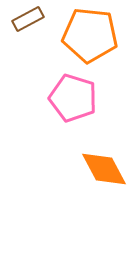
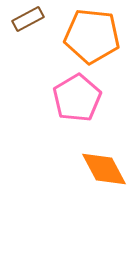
orange pentagon: moved 2 px right, 1 px down
pink pentagon: moved 4 px right; rotated 24 degrees clockwise
